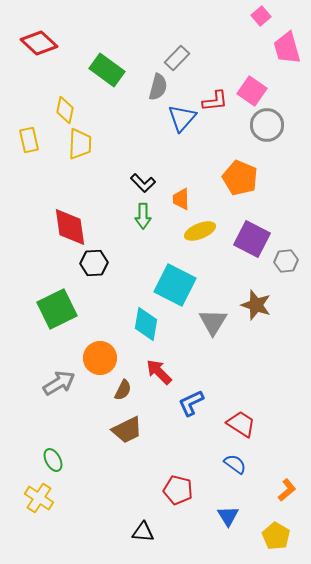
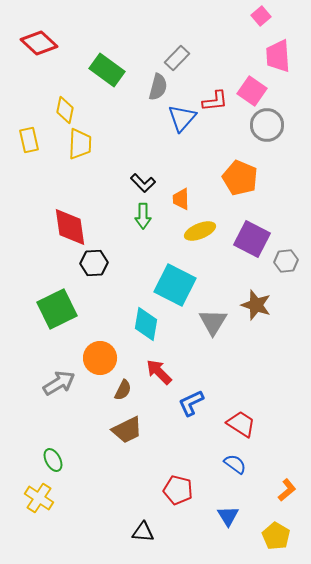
pink trapezoid at (287, 48): moved 9 px left, 8 px down; rotated 12 degrees clockwise
